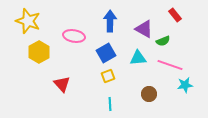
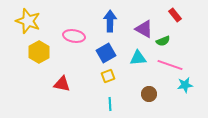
red triangle: rotated 36 degrees counterclockwise
